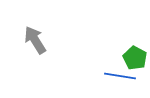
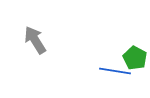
blue line: moved 5 px left, 5 px up
